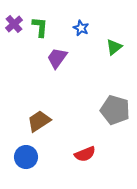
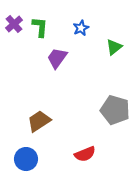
blue star: rotated 21 degrees clockwise
blue circle: moved 2 px down
